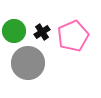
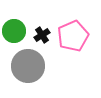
black cross: moved 3 px down
gray circle: moved 3 px down
